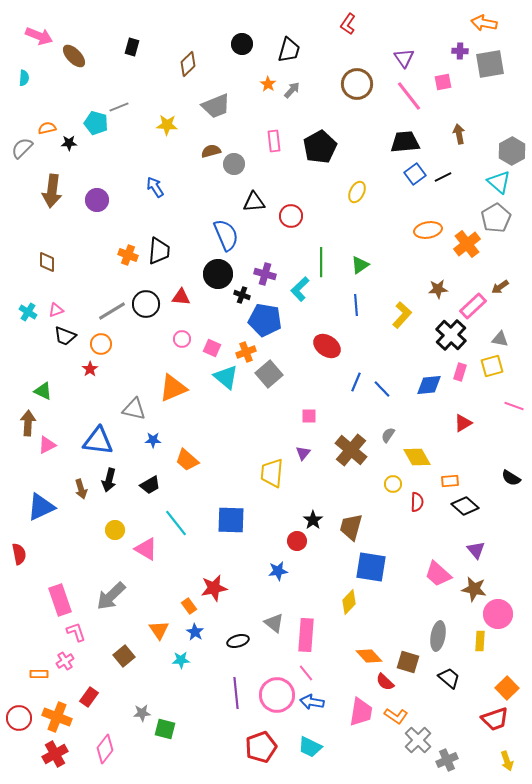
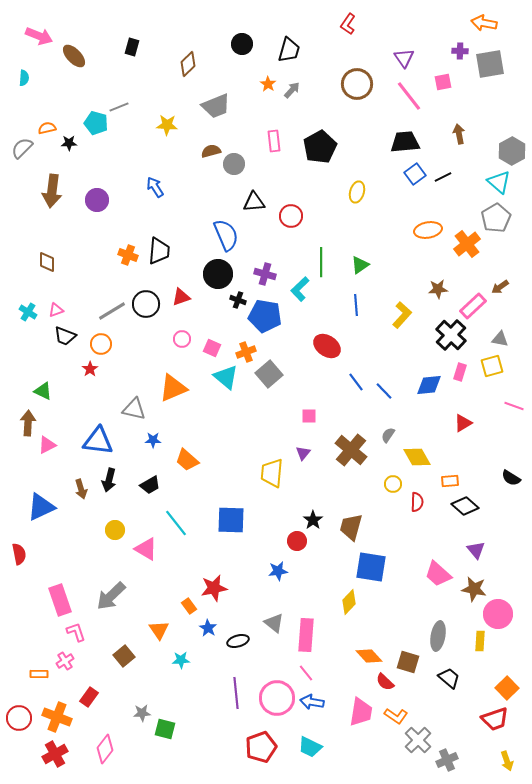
yellow ellipse at (357, 192): rotated 10 degrees counterclockwise
black cross at (242, 295): moved 4 px left, 5 px down
red triangle at (181, 297): rotated 24 degrees counterclockwise
blue pentagon at (265, 320): moved 4 px up
blue line at (356, 382): rotated 60 degrees counterclockwise
blue line at (382, 389): moved 2 px right, 2 px down
blue star at (195, 632): moved 13 px right, 4 px up
pink circle at (277, 695): moved 3 px down
